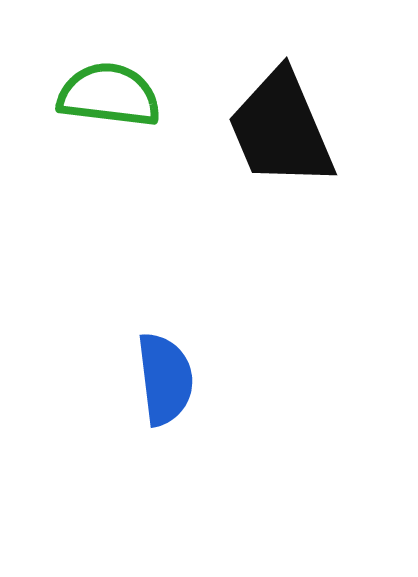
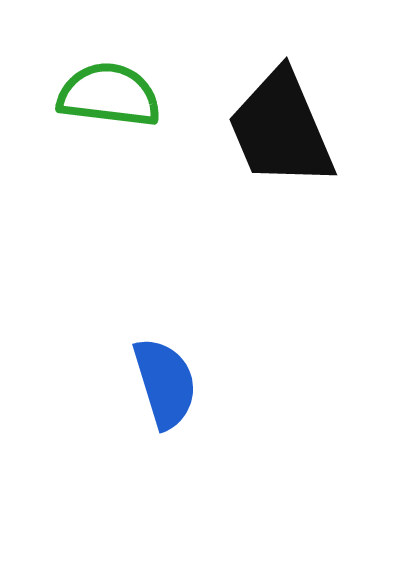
blue semicircle: moved 4 px down; rotated 10 degrees counterclockwise
